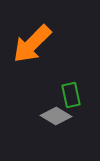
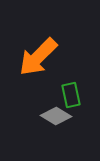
orange arrow: moved 6 px right, 13 px down
